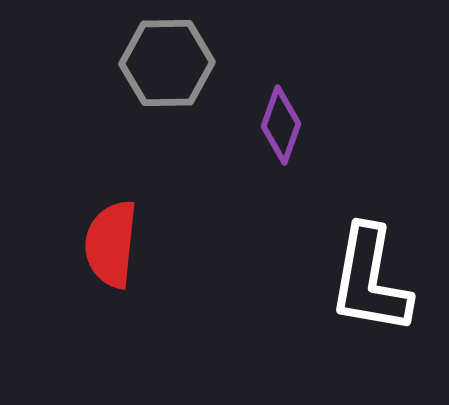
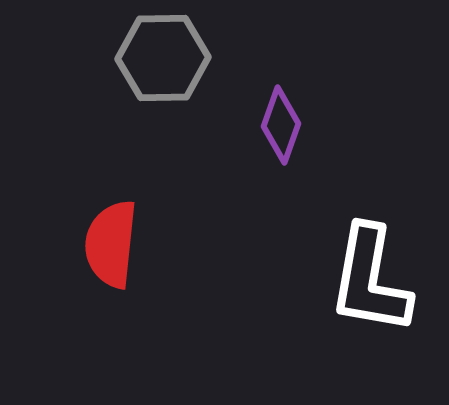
gray hexagon: moved 4 px left, 5 px up
